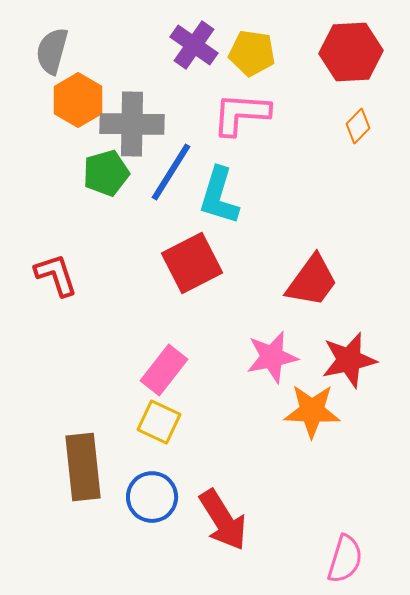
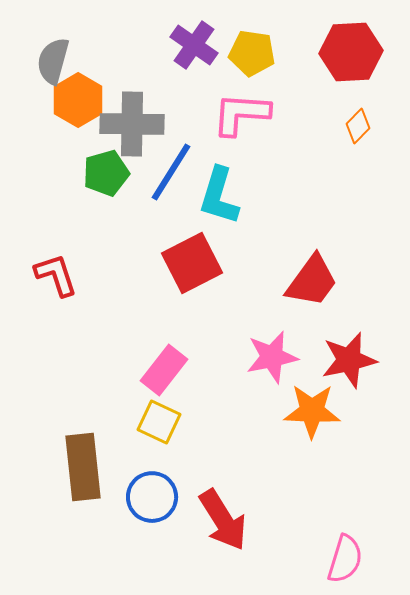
gray semicircle: moved 1 px right, 10 px down
